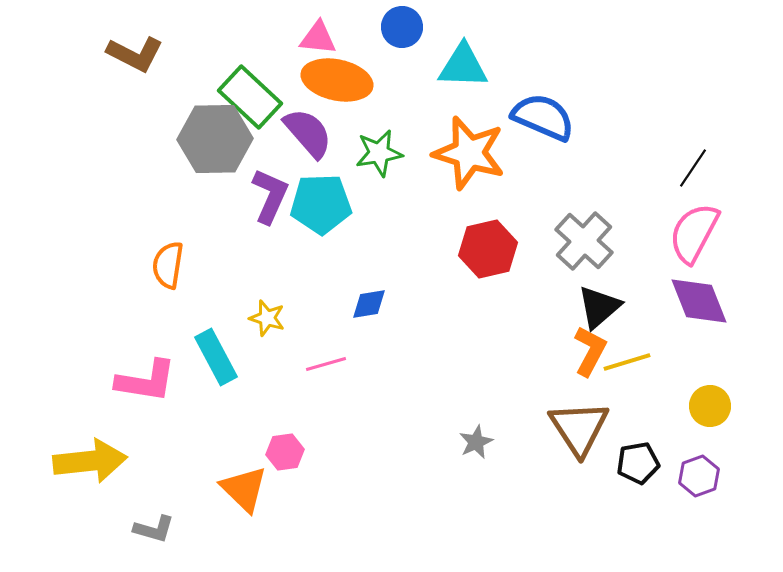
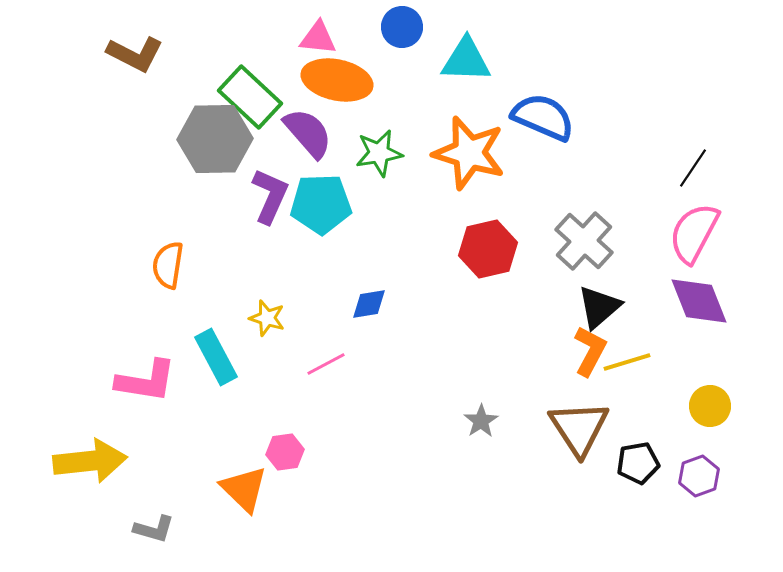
cyan triangle: moved 3 px right, 6 px up
pink line: rotated 12 degrees counterclockwise
gray star: moved 5 px right, 21 px up; rotated 8 degrees counterclockwise
